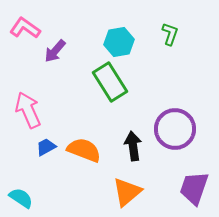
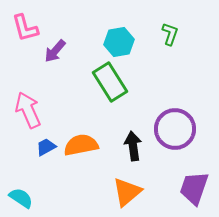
pink L-shape: rotated 140 degrees counterclockwise
orange semicircle: moved 3 px left, 5 px up; rotated 32 degrees counterclockwise
